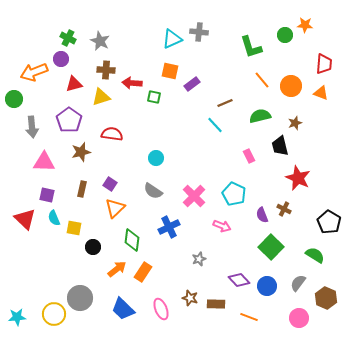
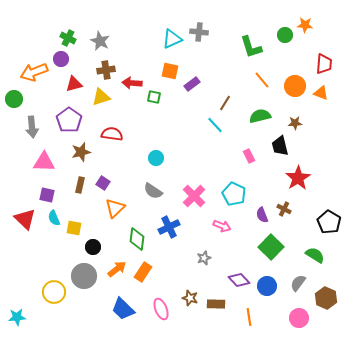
brown cross at (106, 70): rotated 12 degrees counterclockwise
orange circle at (291, 86): moved 4 px right
brown line at (225, 103): rotated 35 degrees counterclockwise
brown star at (295, 123): rotated 16 degrees clockwise
red star at (298, 178): rotated 15 degrees clockwise
purple square at (110, 184): moved 7 px left, 1 px up
brown rectangle at (82, 189): moved 2 px left, 4 px up
green diamond at (132, 240): moved 5 px right, 1 px up
gray star at (199, 259): moved 5 px right, 1 px up
gray circle at (80, 298): moved 4 px right, 22 px up
yellow circle at (54, 314): moved 22 px up
orange line at (249, 317): rotated 60 degrees clockwise
